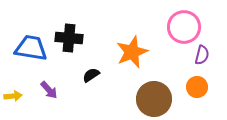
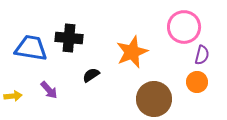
orange circle: moved 5 px up
